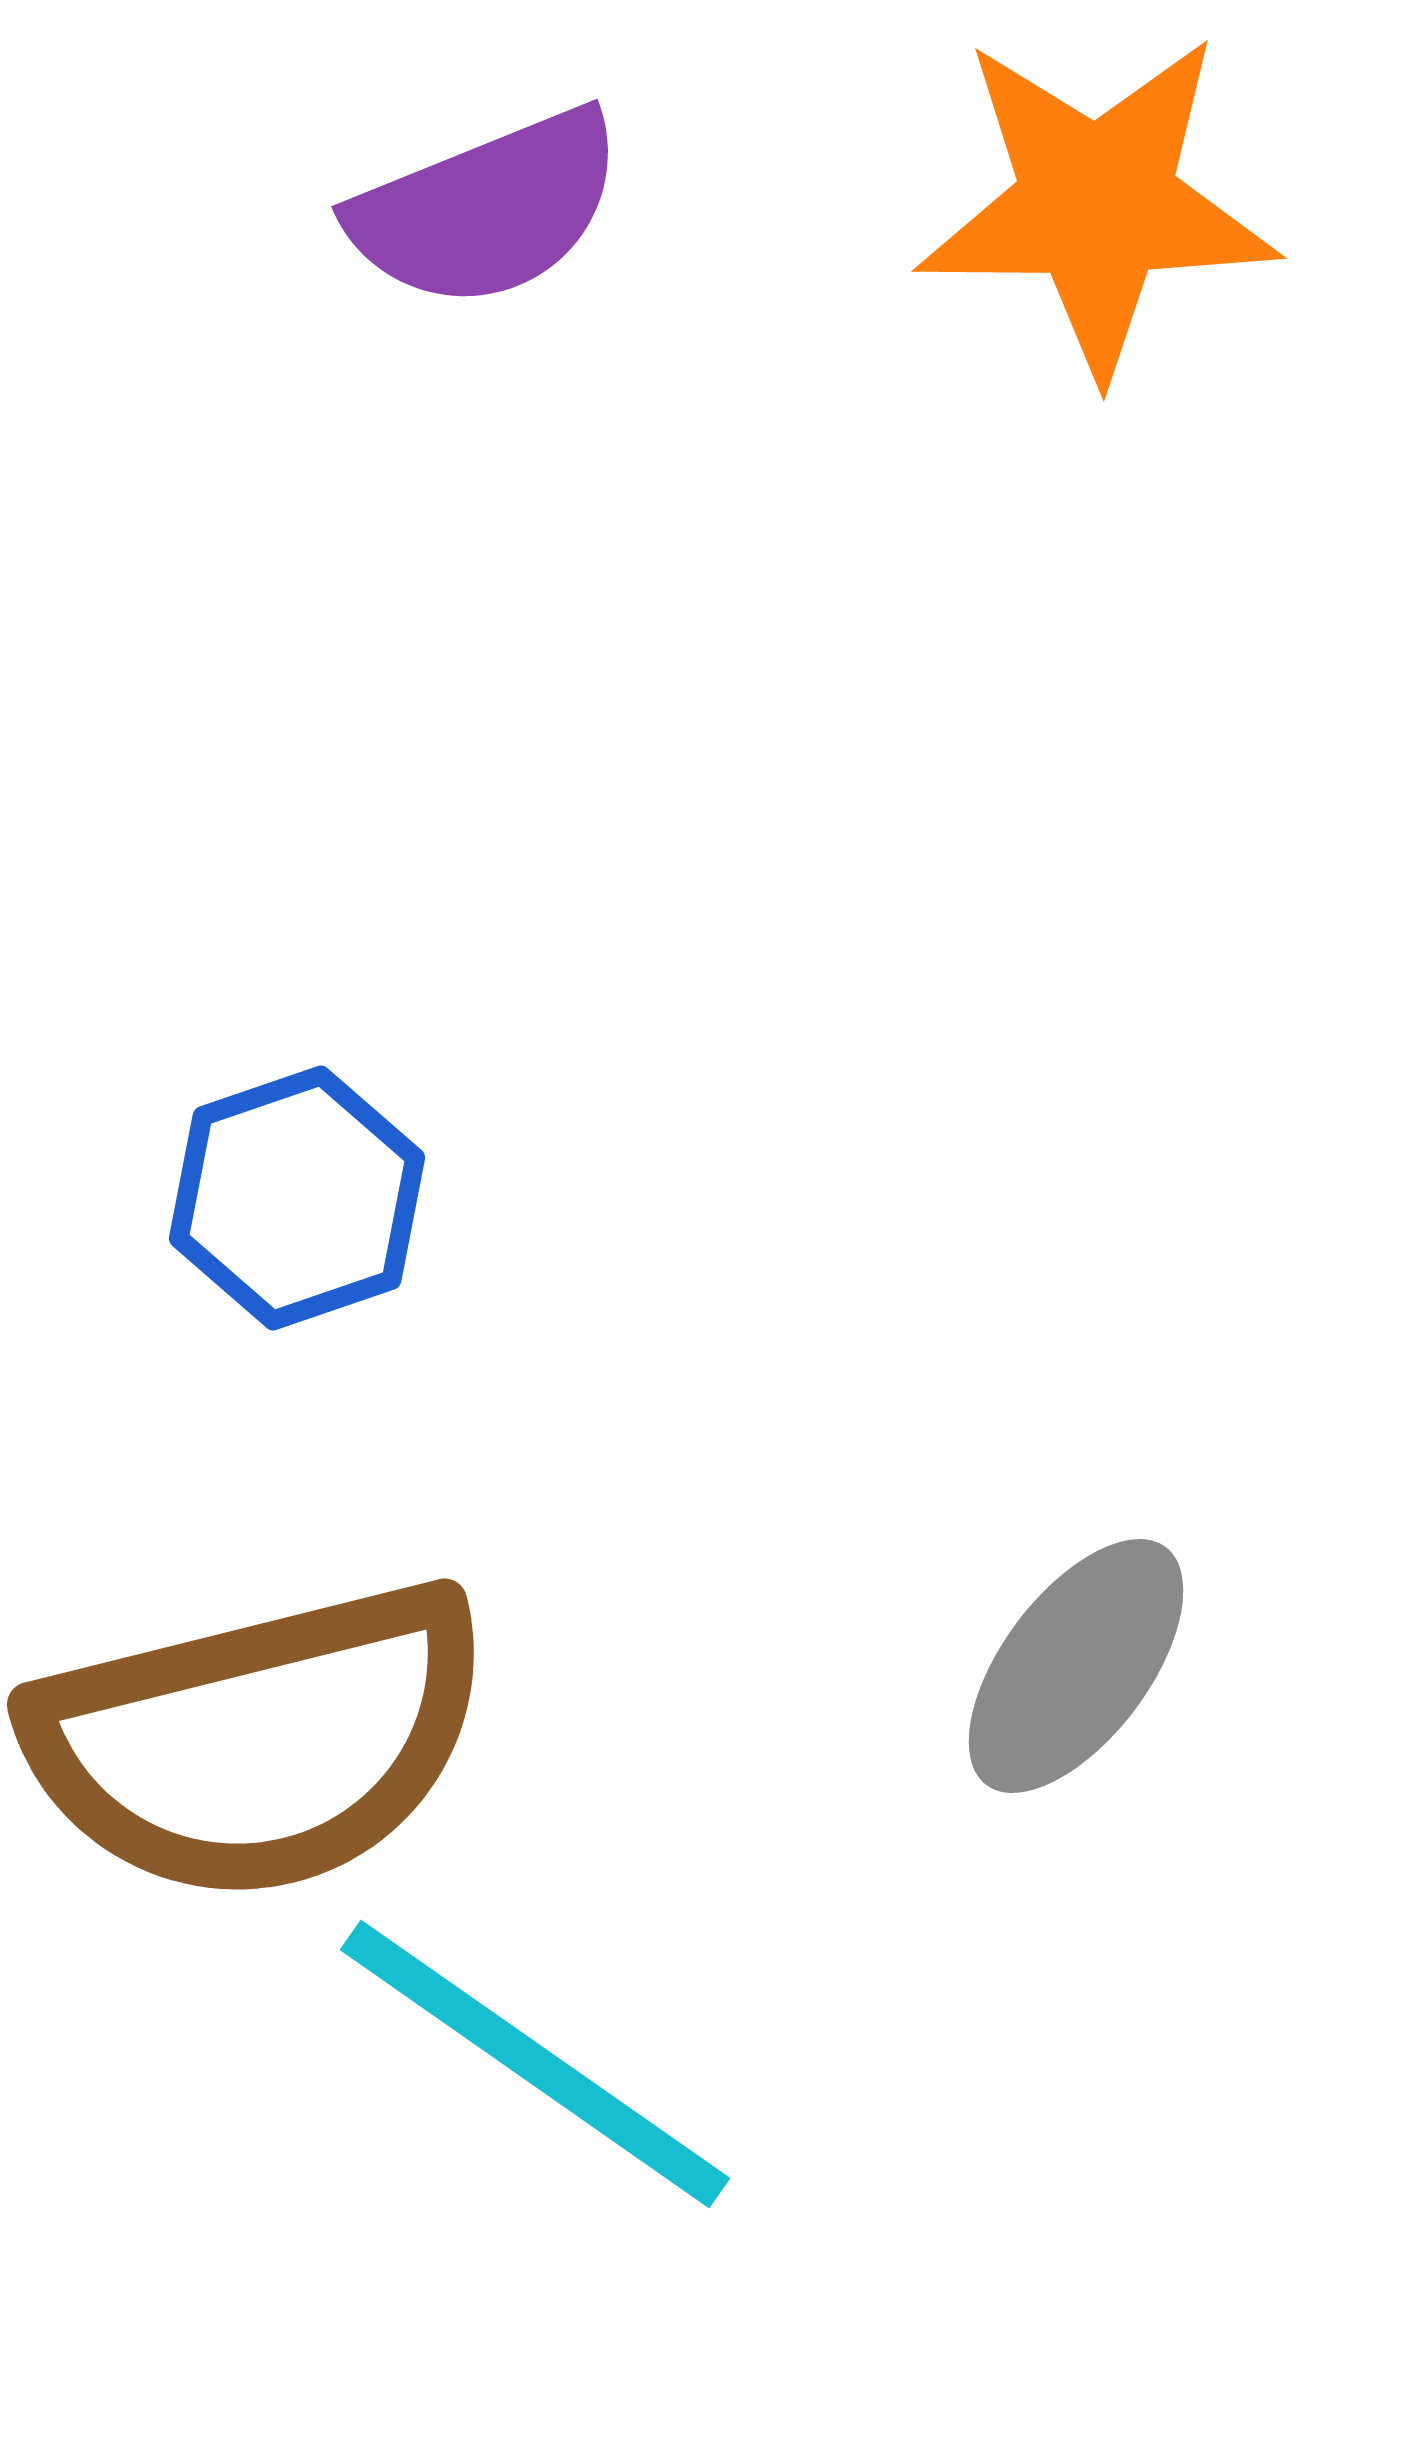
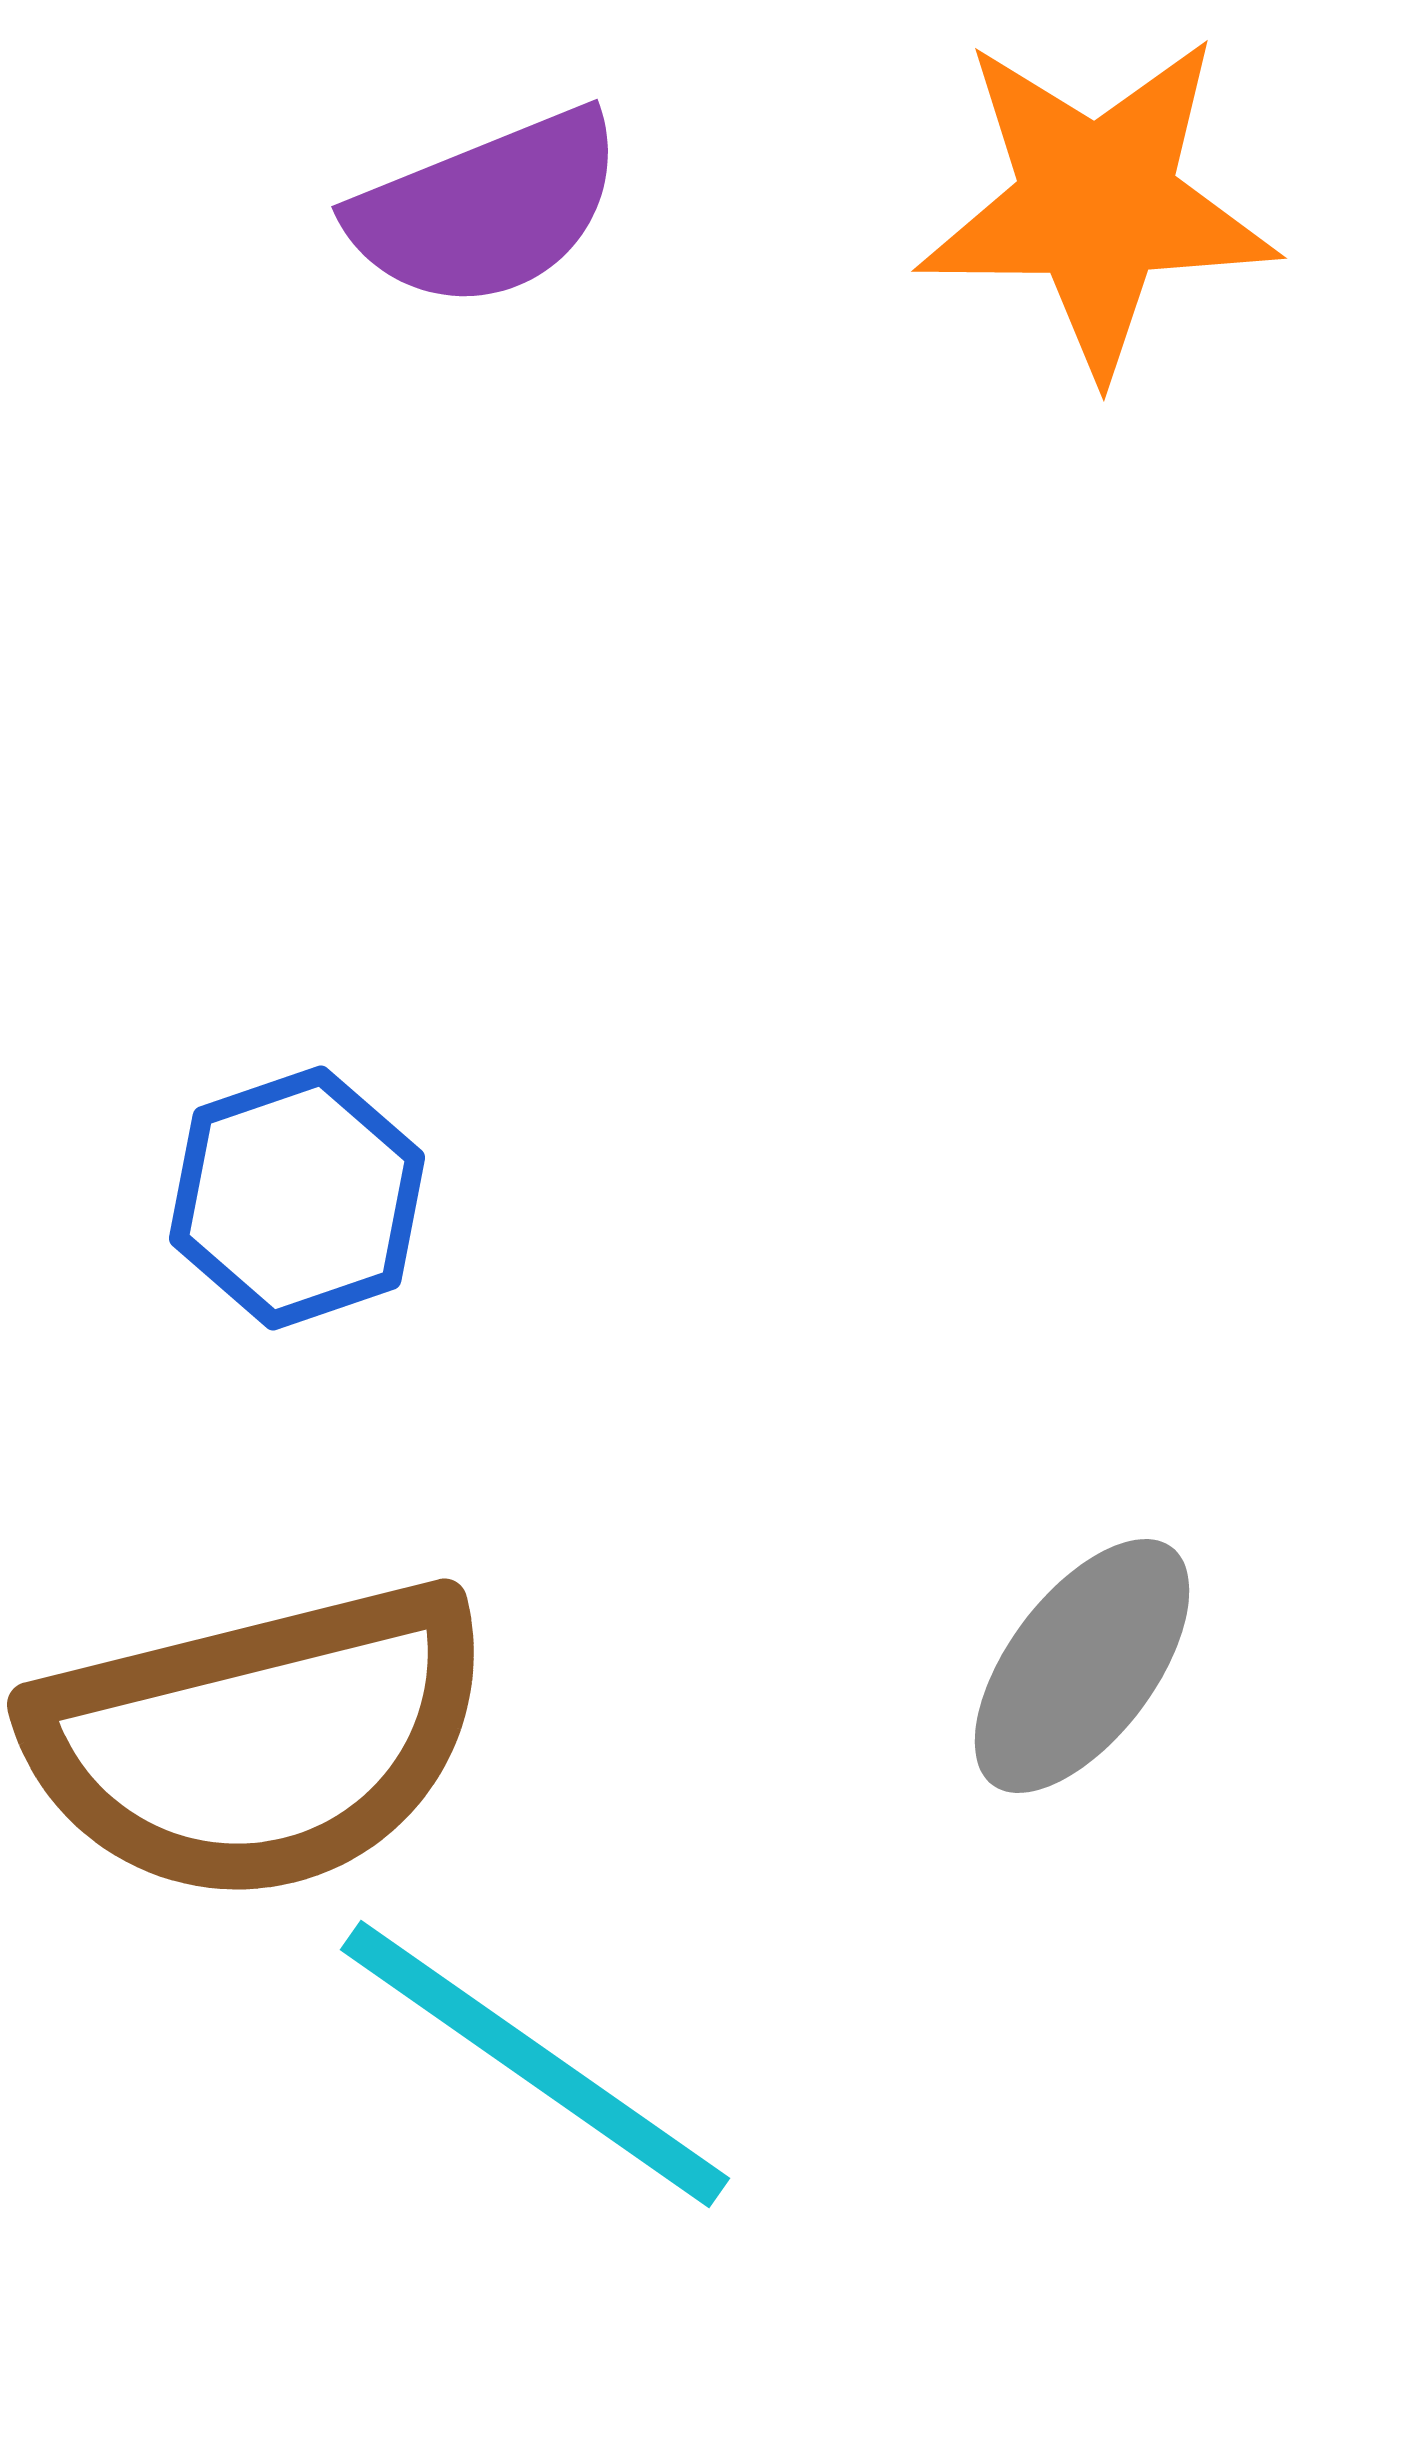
gray ellipse: moved 6 px right
